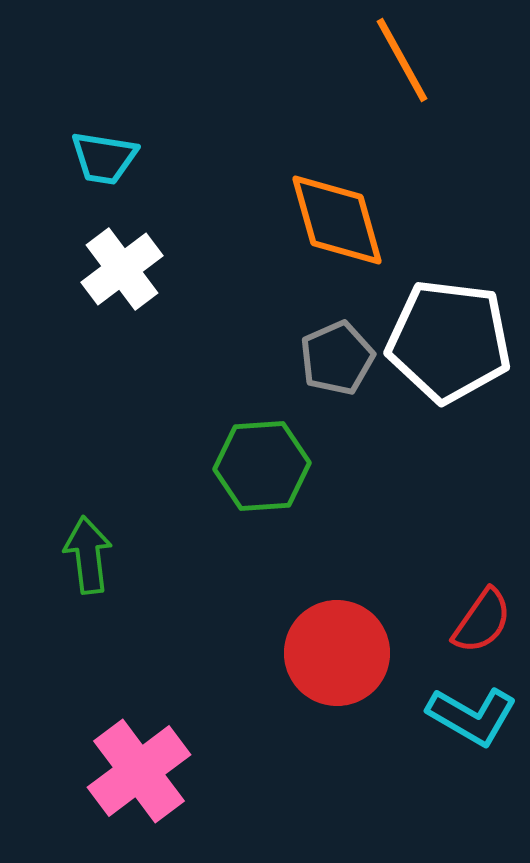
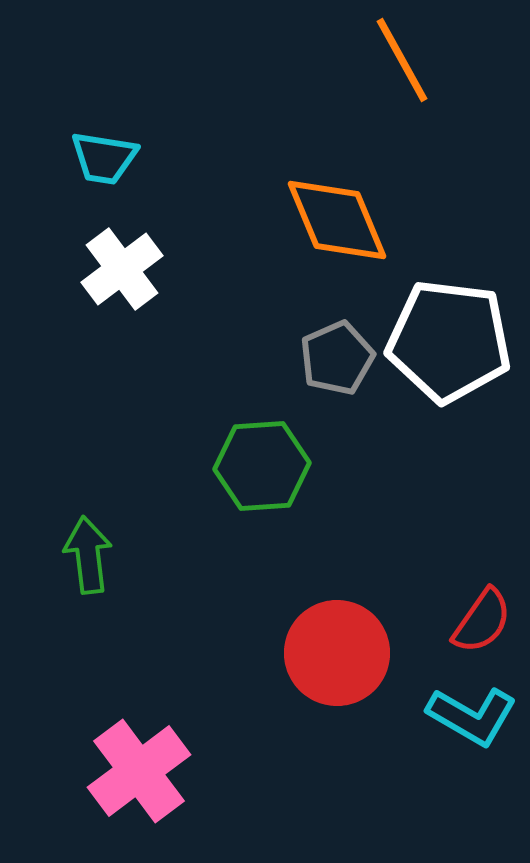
orange diamond: rotated 7 degrees counterclockwise
